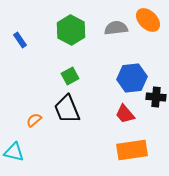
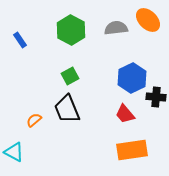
blue hexagon: rotated 20 degrees counterclockwise
cyan triangle: rotated 15 degrees clockwise
